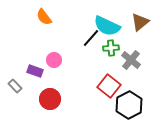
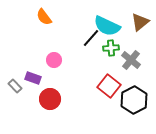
purple rectangle: moved 2 px left, 7 px down
black hexagon: moved 5 px right, 5 px up
